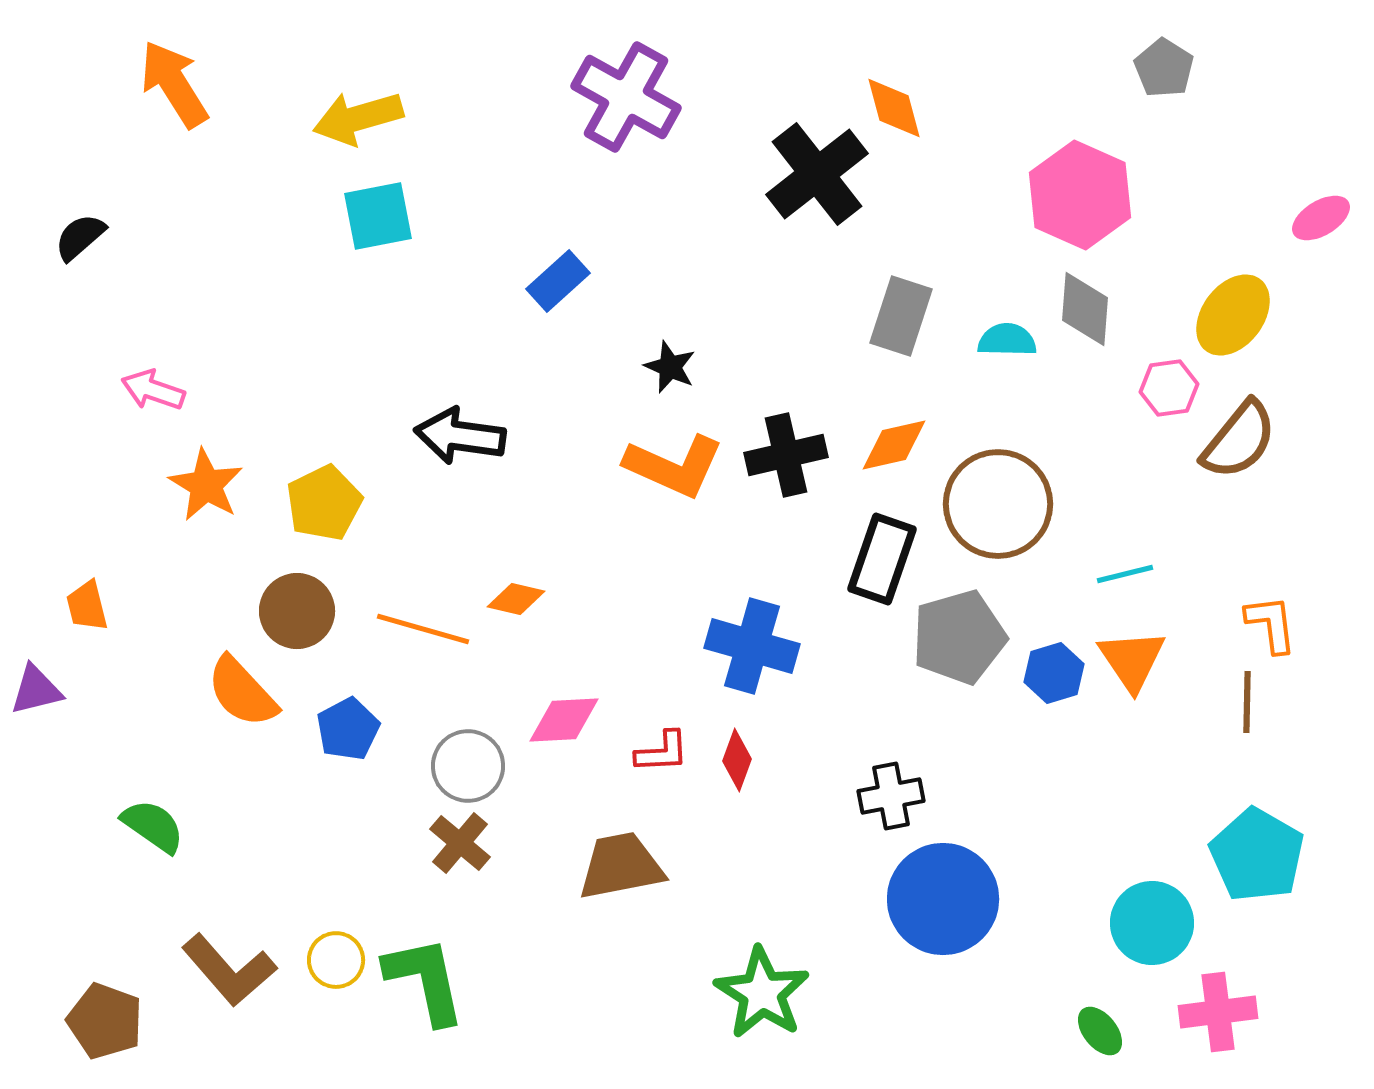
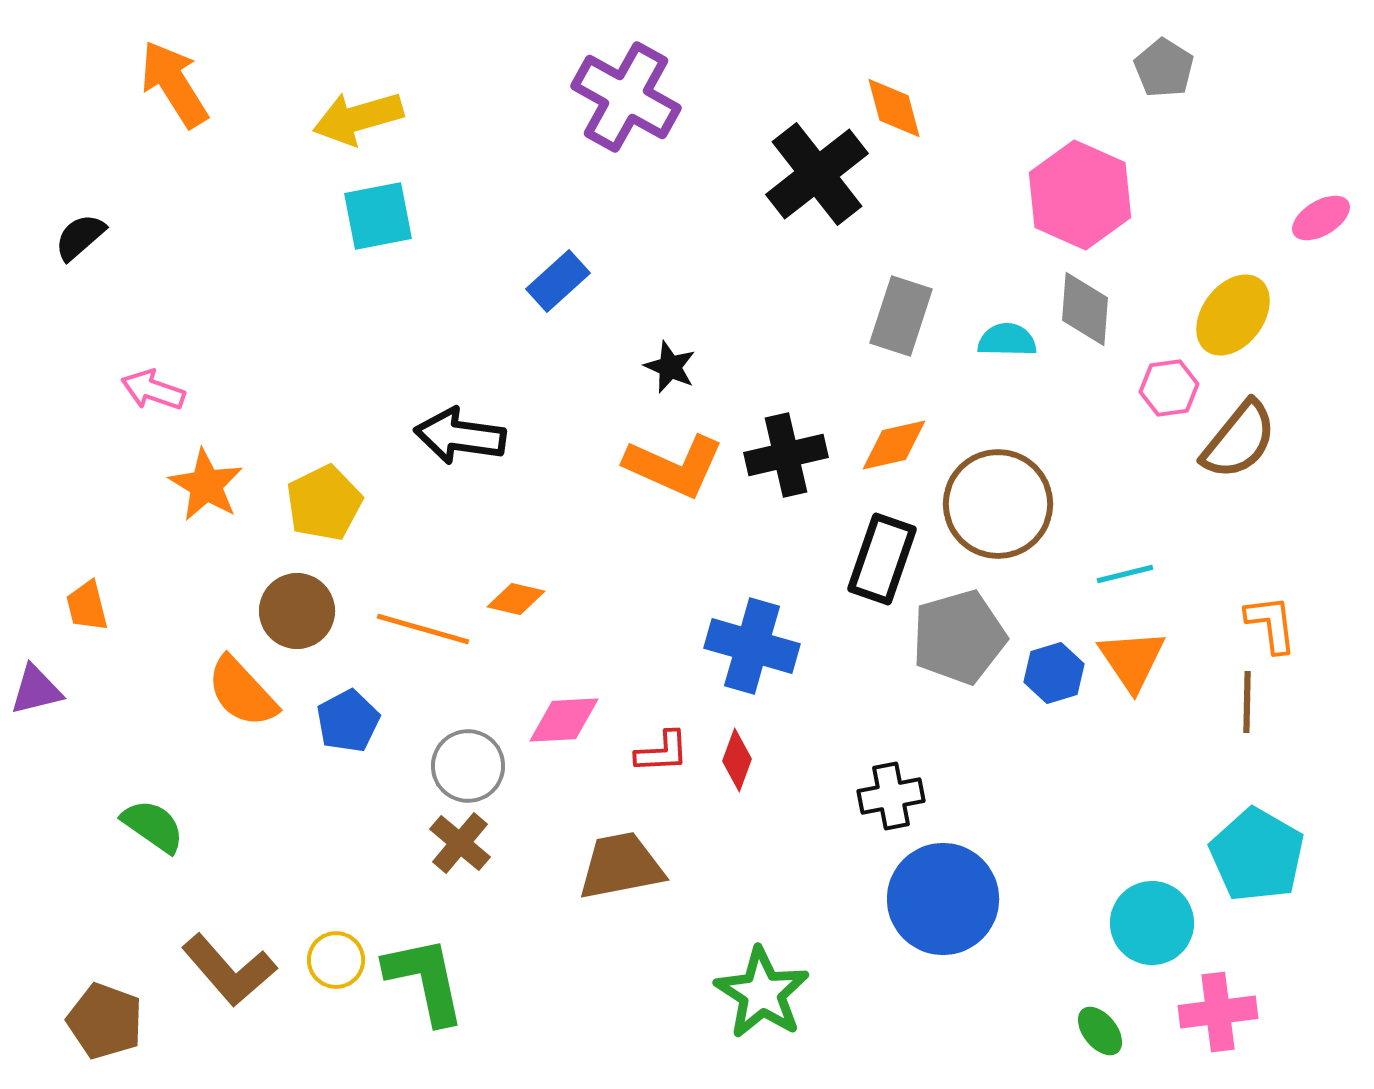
blue pentagon at (348, 729): moved 8 px up
